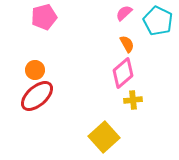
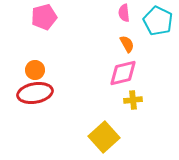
pink semicircle: rotated 54 degrees counterclockwise
pink diamond: rotated 28 degrees clockwise
red ellipse: moved 2 px left, 3 px up; rotated 32 degrees clockwise
